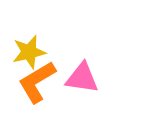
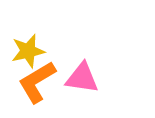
yellow star: moved 1 px left, 1 px up
